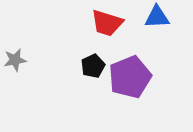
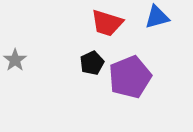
blue triangle: rotated 12 degrees counterclockwise
gray star: rotated 25 degrees counterclockwise
black pentagon: moved 1 px left, 3 px up
